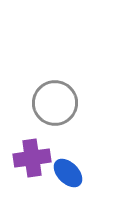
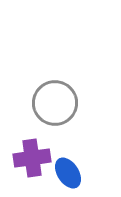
blue ellipse: rotated 12 degrees clockwise
